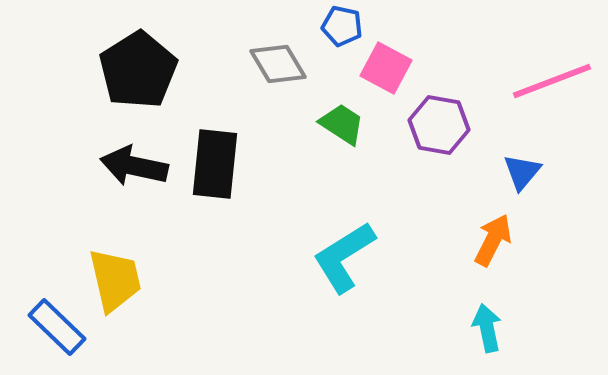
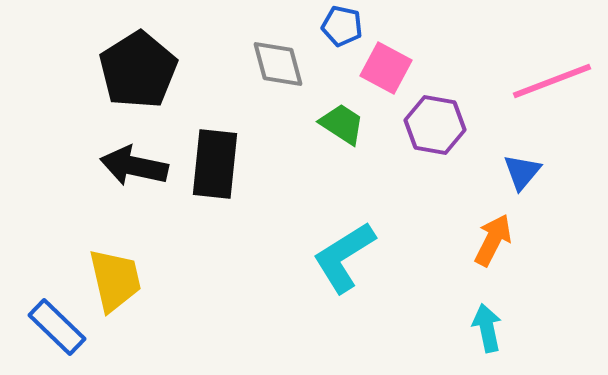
gray diamond: rotated 16 degrees clockwise
purple hexagon: moved 4 px left
